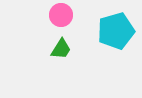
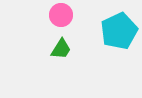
cyan pentagon: moved 3 px right; rotated 9 degrees counterclockwise
